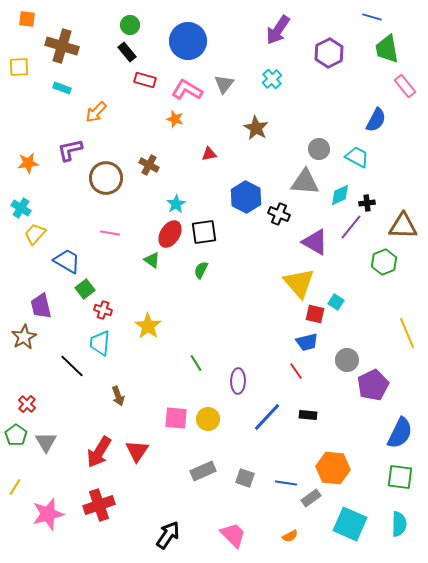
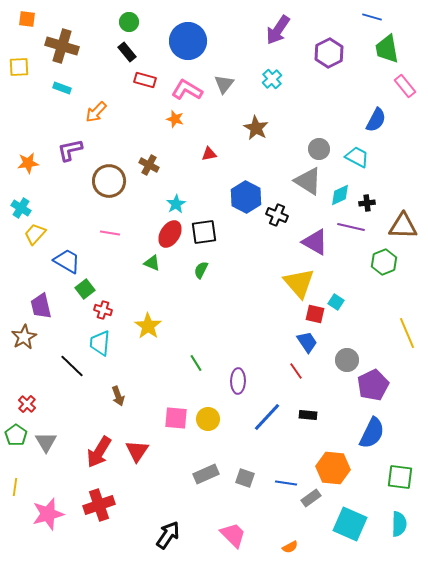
green circle at (130, 25): moved 1 px left, 3 px up
brown circle at (106, 178): moved 3 px right, 3 px down
gray triangle at (305, 182): moved 3 px right, 1 px up; rotated 28 degrees clockwise
black cross at (279, 214): moved 2 px left, 1 px down
purple line at (351, 227): rotated 64 degrees clockwise
green triangle at (152, 260): moved 3 px down; rotated 12 degrees counterclockwise
blue trapezoid at (307, 342): rotated 110 degrees counterclockwise
blue semicircle at (400, 433): moved 28 px left
gray rectangle at (203, 471): moved 3 px right, 3 px down
yellow line at (15, 487): rotated 24 degrees counterclockwise
orange semicircle at (290, 536): moved 11 px down
